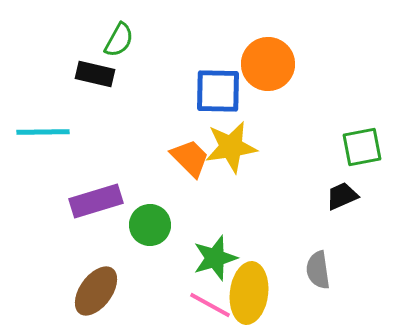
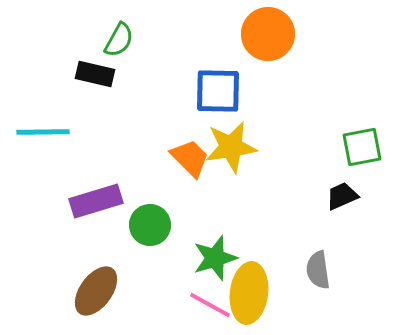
orange circle: moved 30 px up
